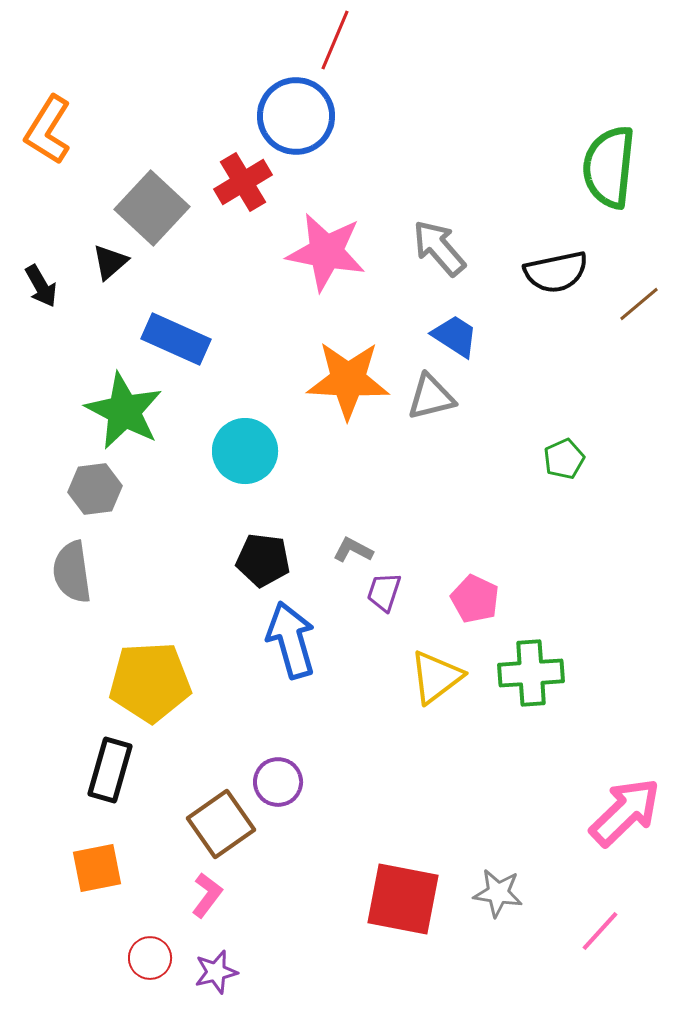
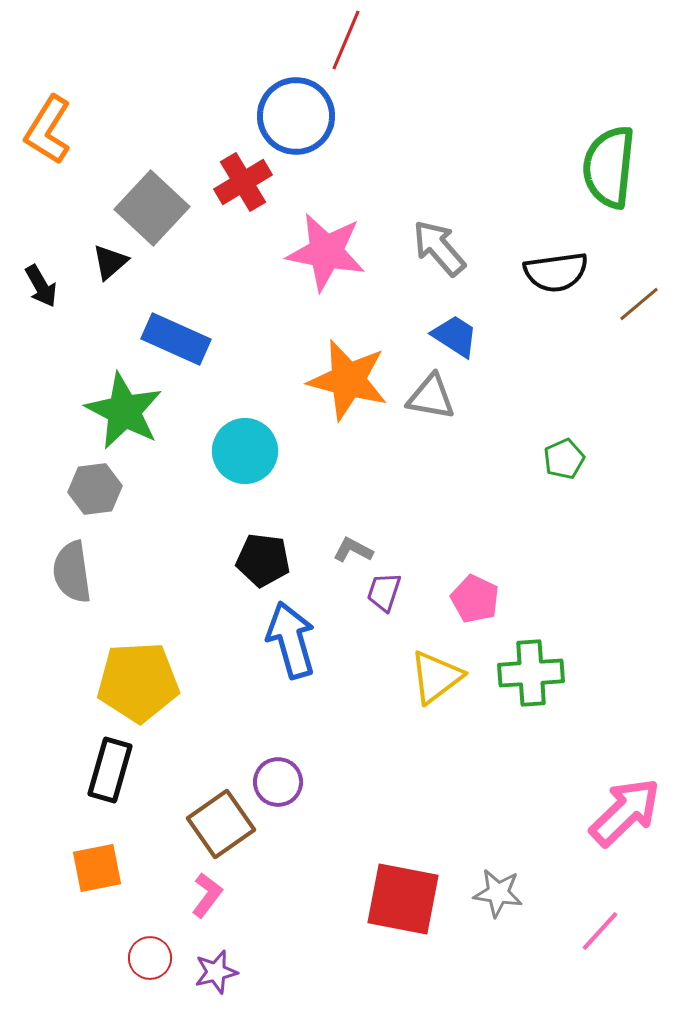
red line: moved 11 px right
black semicircle: rotated 4 degrees clockwise
orange star: rotated 12 degrees clockwise
gray triangle: rotated 24 degrees clockwise
yellow pentagon: moved 12 px left
